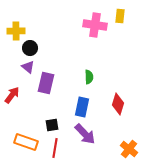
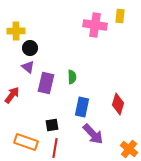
green semicircle: moved 17 px left
purple arrow: moved 8 px right
